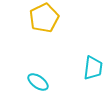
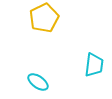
cyan trapezoid: moved 1 px right, 3 px up
